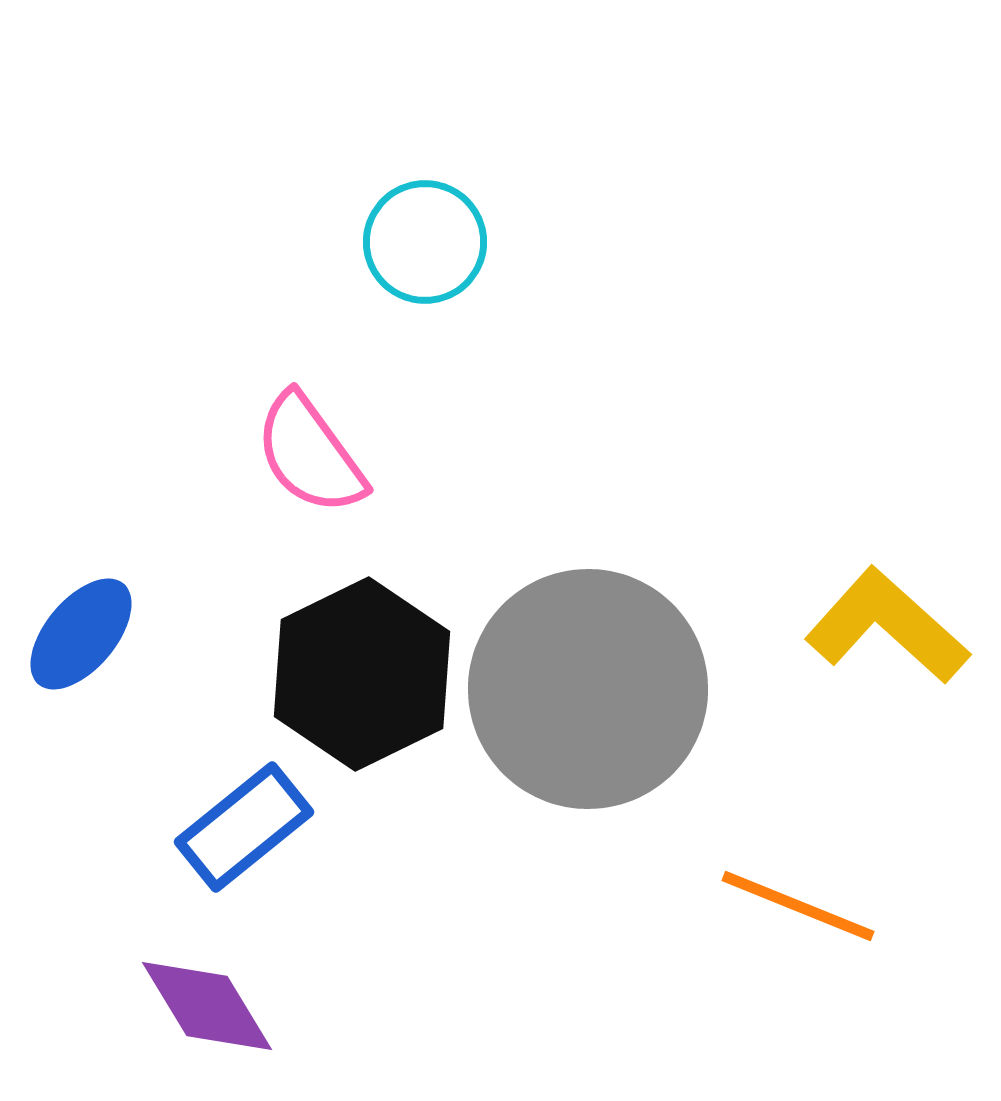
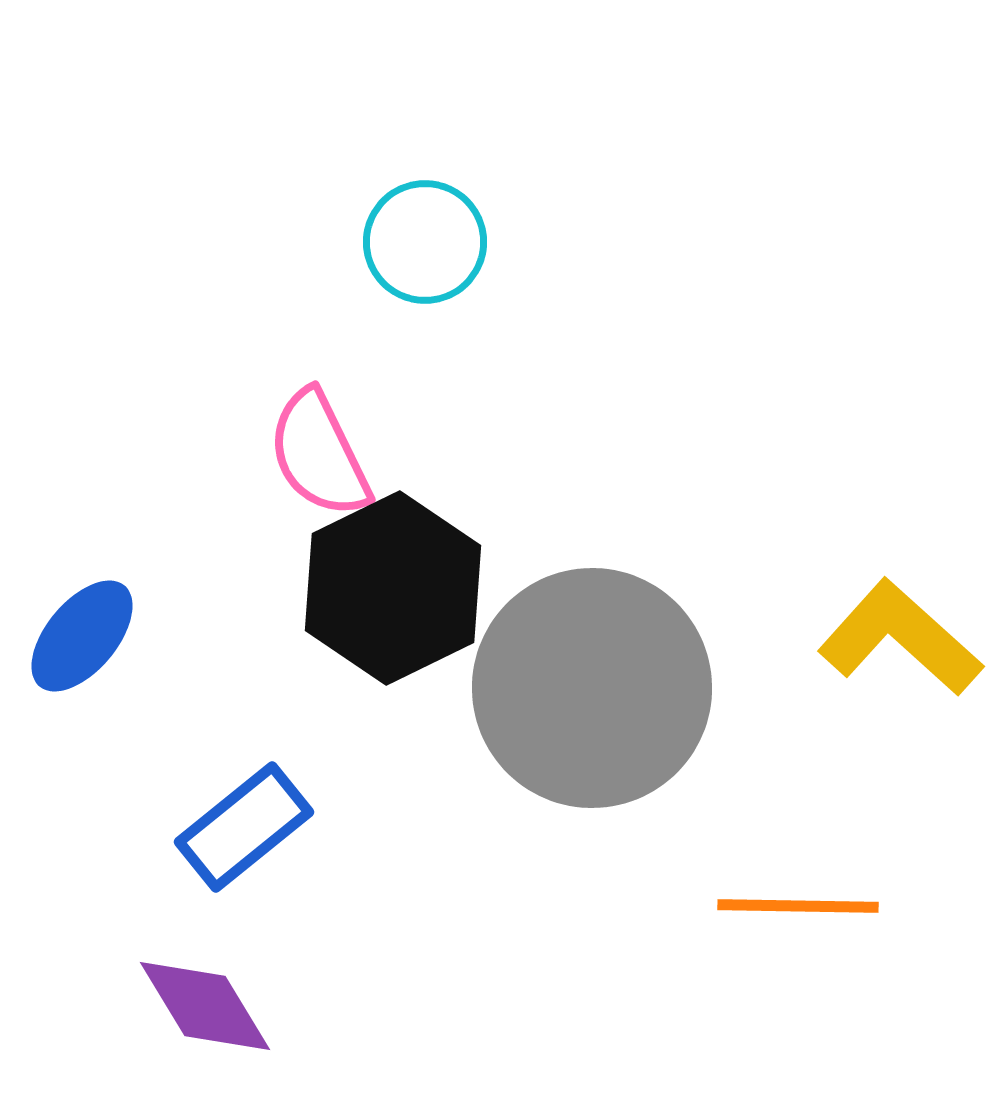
pink semicircle: moved 9 px right; rotated 10 degrees clockwise
yellow L-shape: moved 13 px right, 12 px down
blue ellipse: moved 1 px right, 2 px down
black hexagon: moved 31 px right, 86 px up
gray circle: moved 4 px right, 1 px up
orange line: rotated 21 degrees counterclockwise
purple diamond: moved 2 px left
